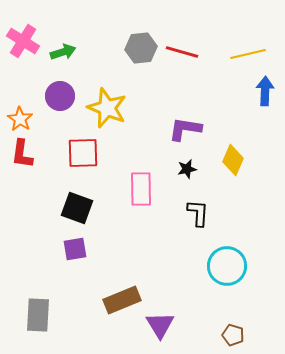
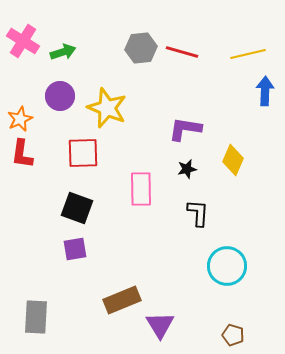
orange star: rotated 15 degrees clockwise
gray rectangle: moved 2 px left, 2 px down
